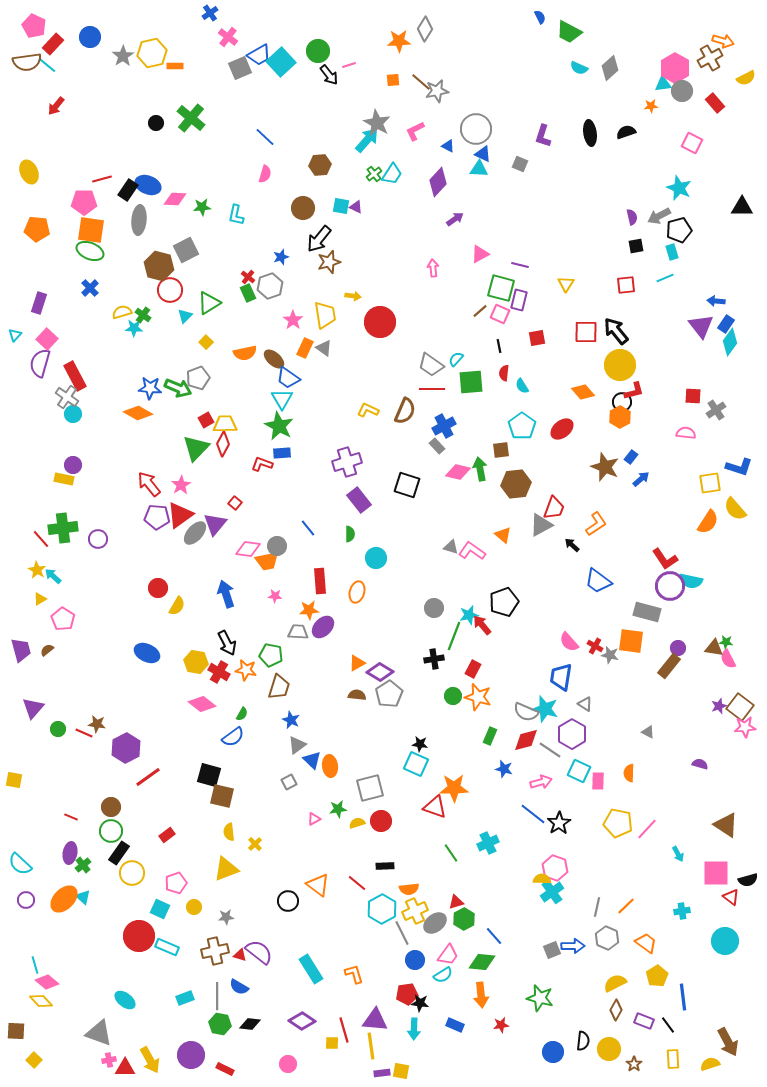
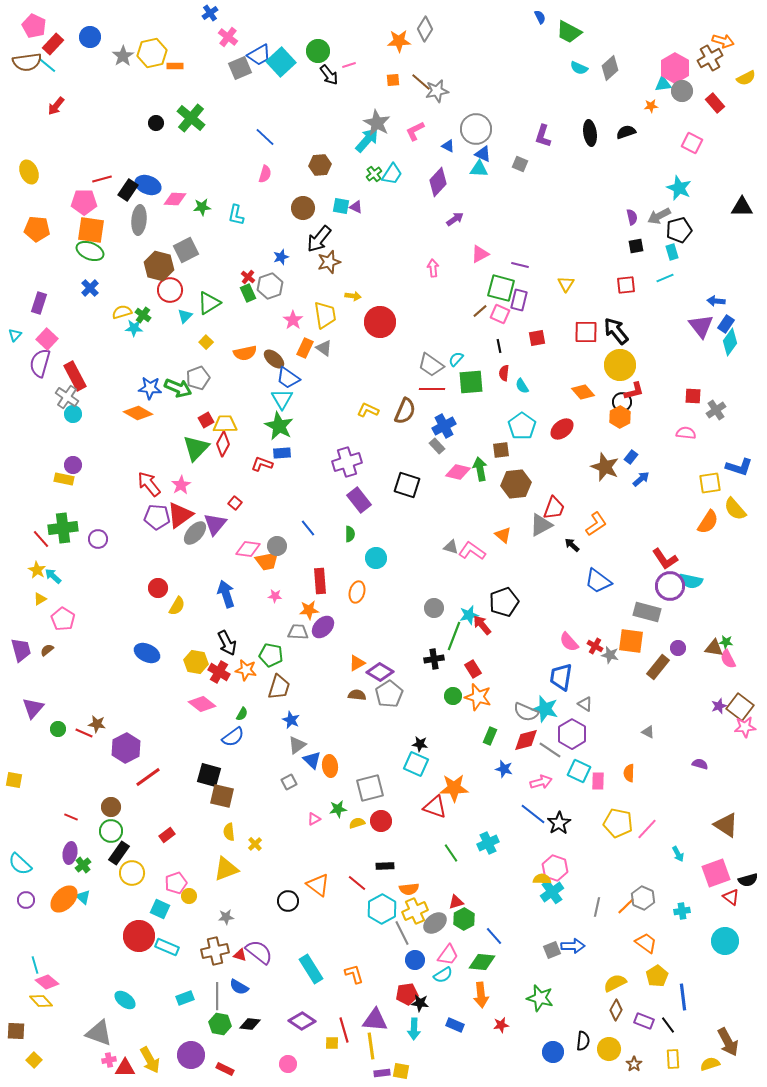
brown rectangle at (669, 666): moved 11 px left, 1 px down
red rectangle at (473, 669): rotated 60 degrees counterclockwise
pink square at (716, 873): rotated 20 degrees counterclockwise
yellow circle at (194, 907): moved 5 px left, 11 px up
gray hexagon at (607, 938): moved 36 px right, 40 px up
